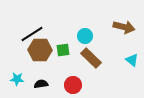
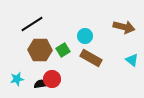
black line: moved 10 px up
green square: rotated 24 degrees counterclockwise
brown rectangle: rotated 15 degrees counterclockwise
cyan star: rotated 16 degrees counterclockwise
red circle: moved 21 px left, 6 px up
